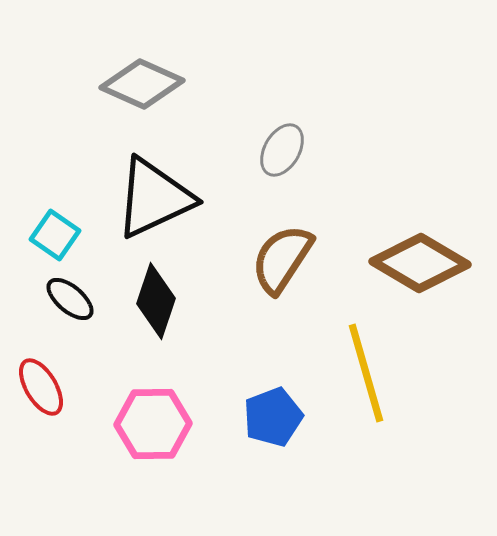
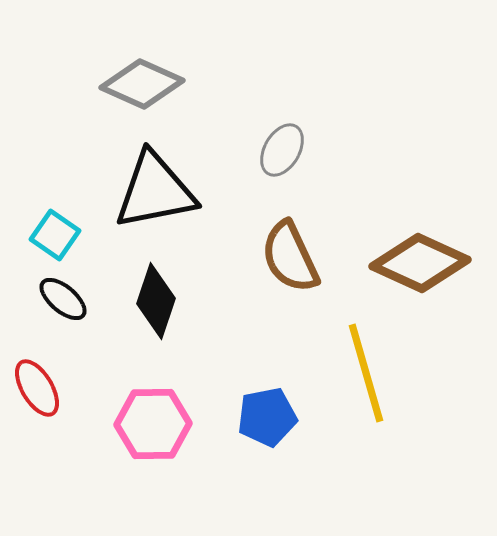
black triangle: moved 1 px right, 7 px up; rotated 14 degrees clockwise
brown semicircle: moved 8 px right, 2 px up; rotated 58 degrees counterclockwise
brown diamond: rotated 6 degrees counterclockwise
black ellipse: moved 7 px left
red ellipse: moved 4 px left, 1 px down
blue pentagon: moved 6 px left; rotated 10 degrees clockwise
